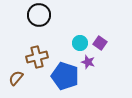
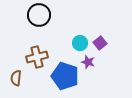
purple square: rotated 16 degrees clockwise
brown semicircle: rotated 35 degrees counterclockwise
